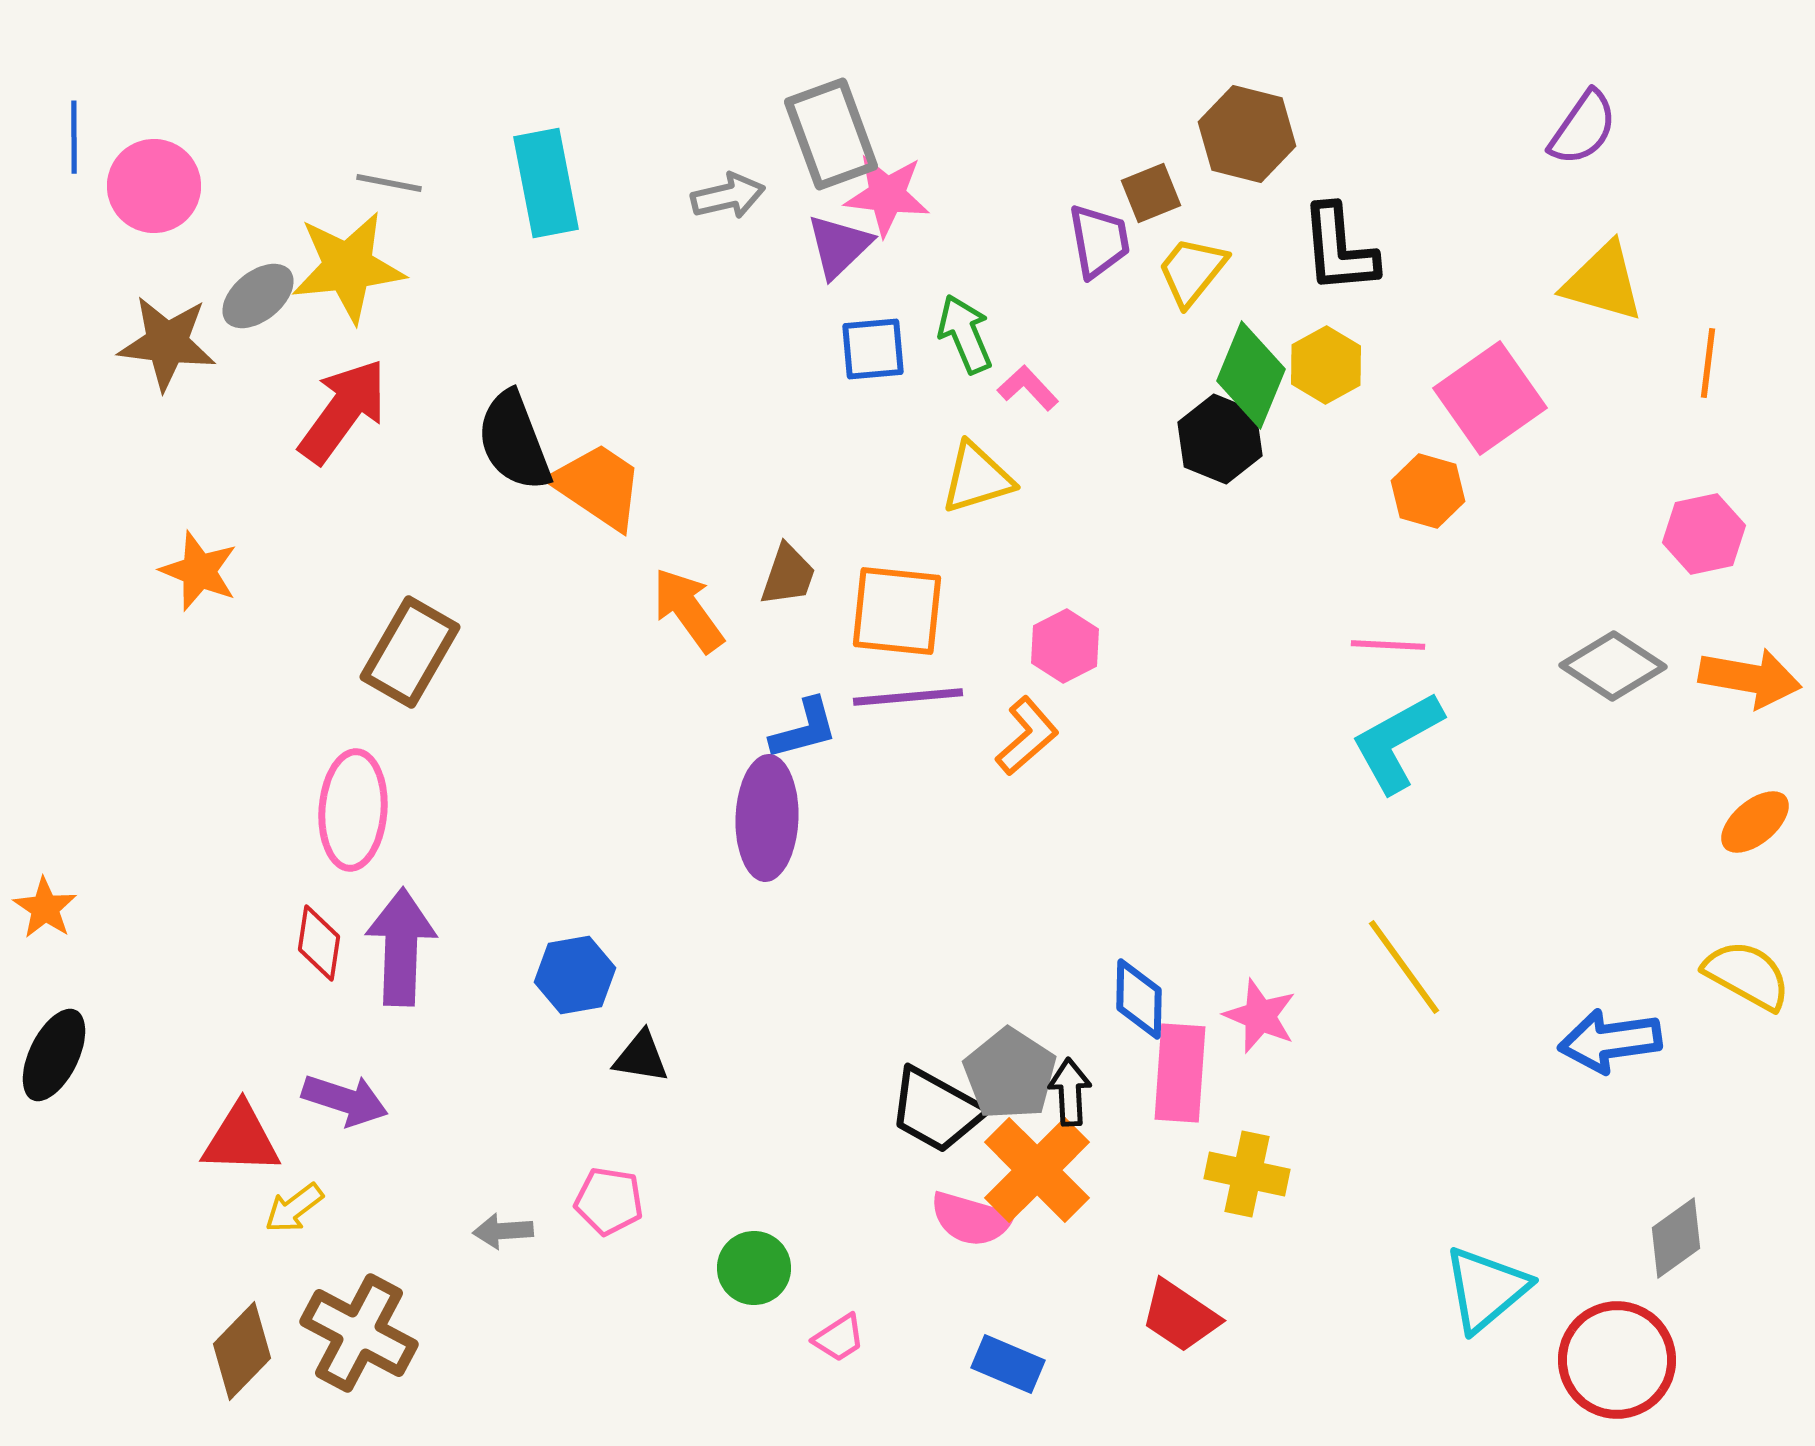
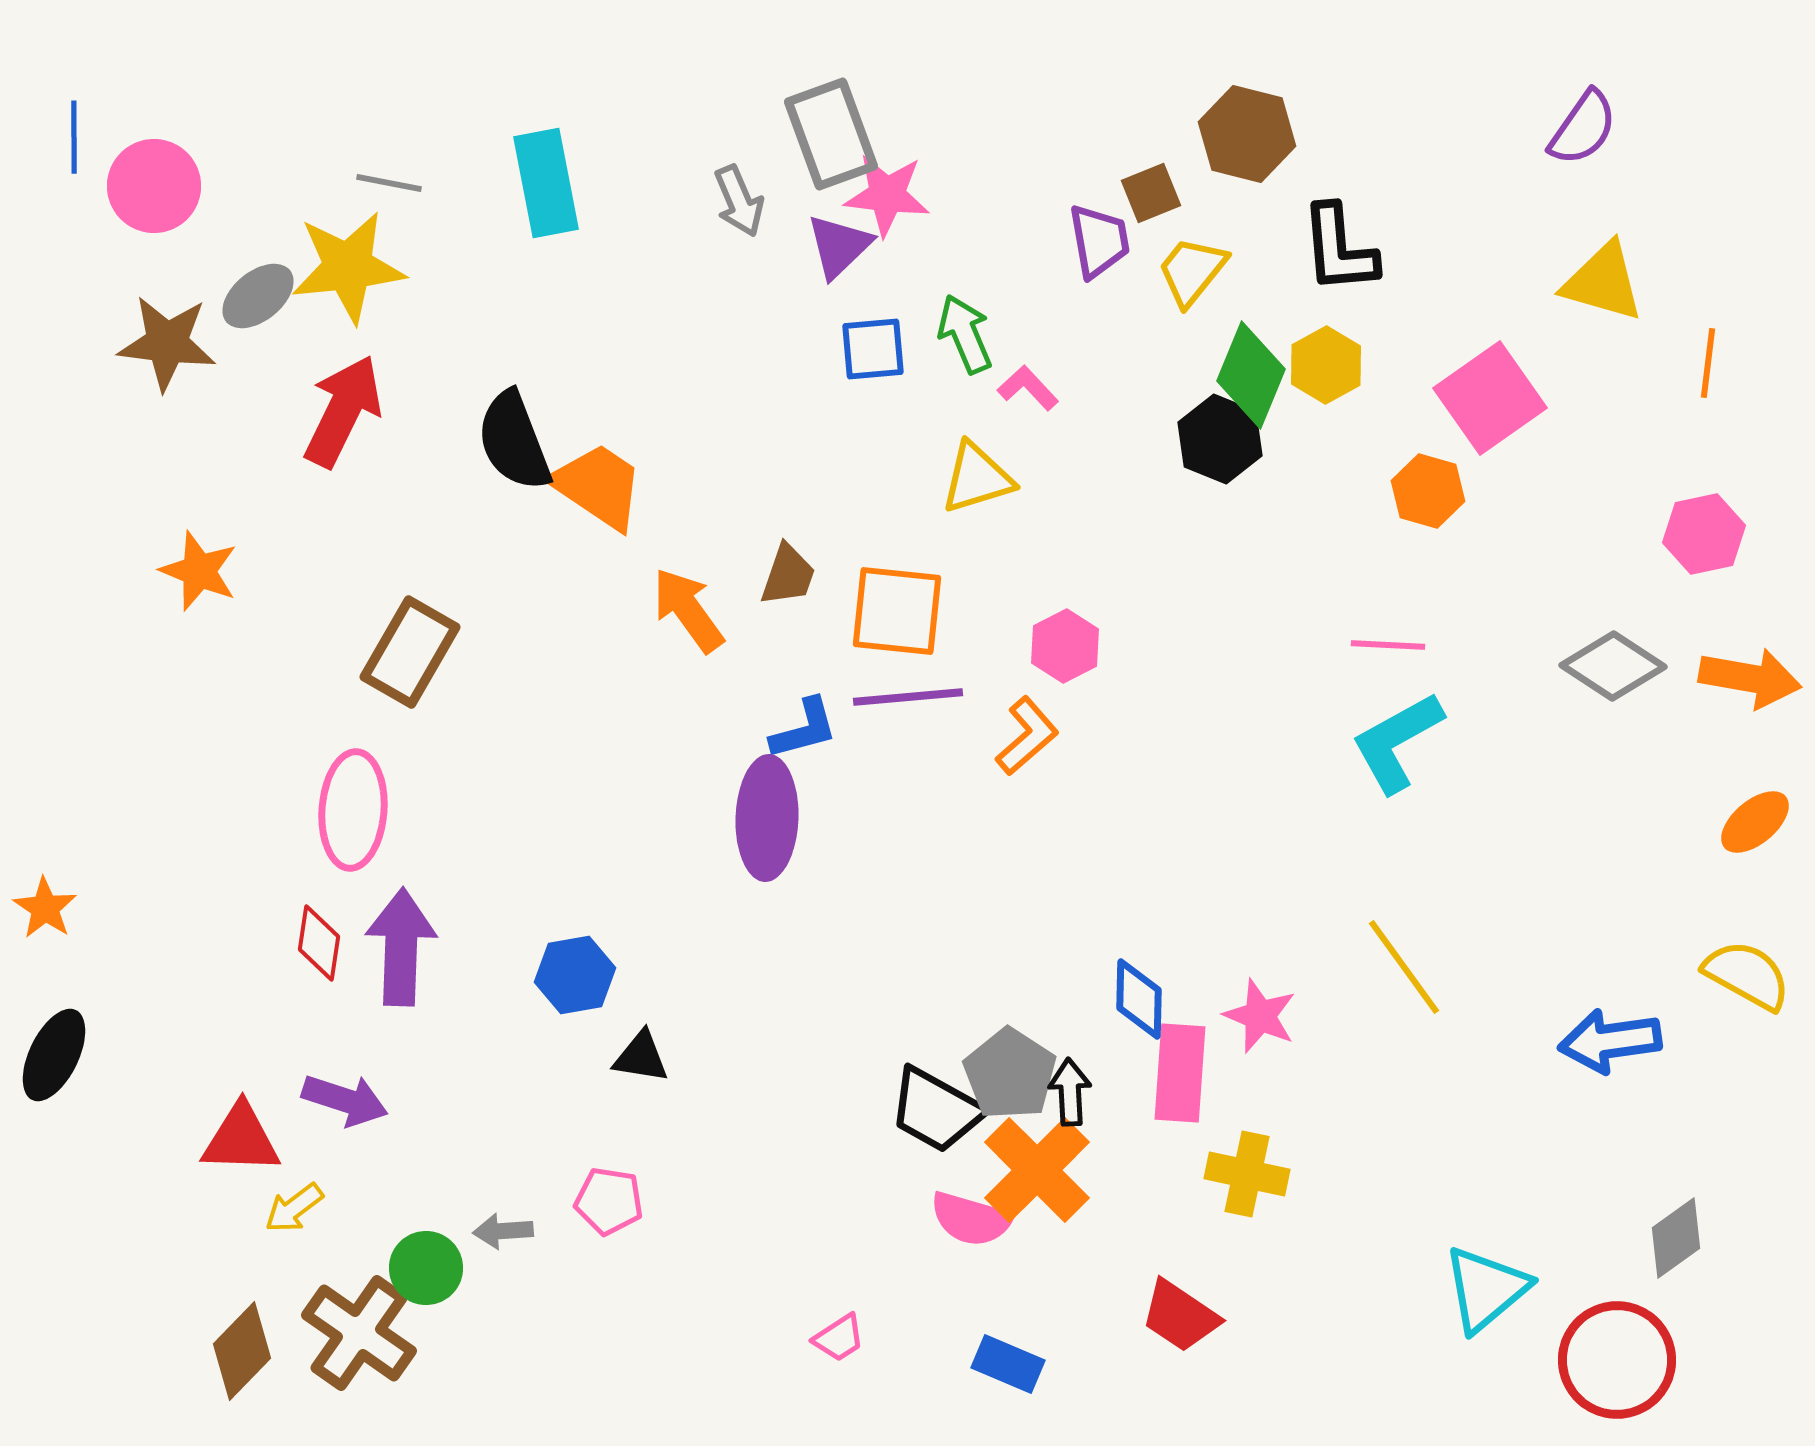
gray arrow at (728, 196): moved 11 px right, 5 px down; rotated 80 degrees clockwise
red arrow at (343, 411): rotated 10 degrees counterclockwise
green circle at (754, 1268): moved 328 px left
brown cross at (359, 1333): rotated 7 degrees clockwise
